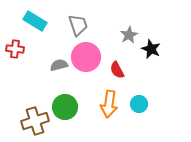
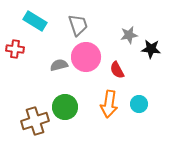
gray star: rotated 18 degrees clockwise
black star: rotated 18 degrees counterclockwise
